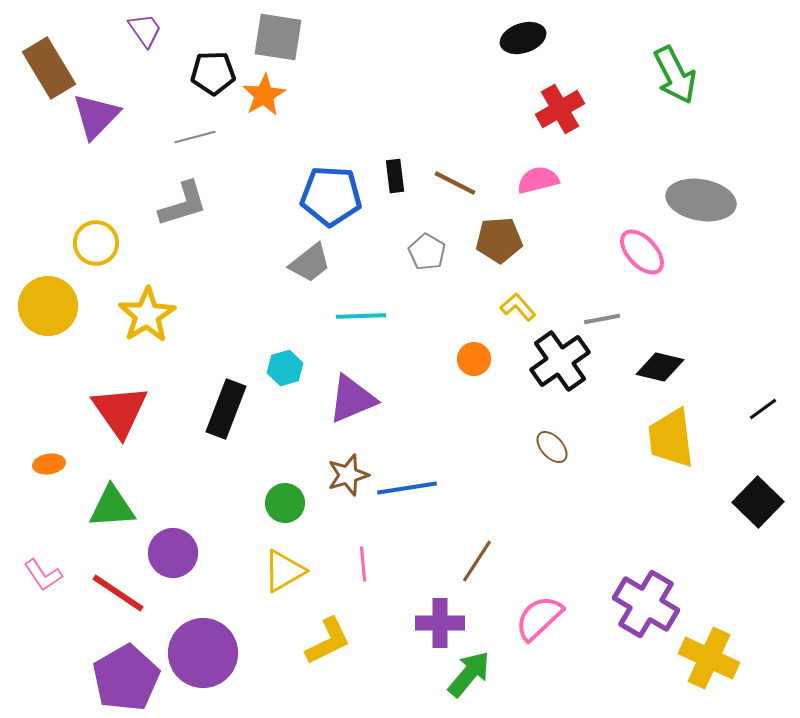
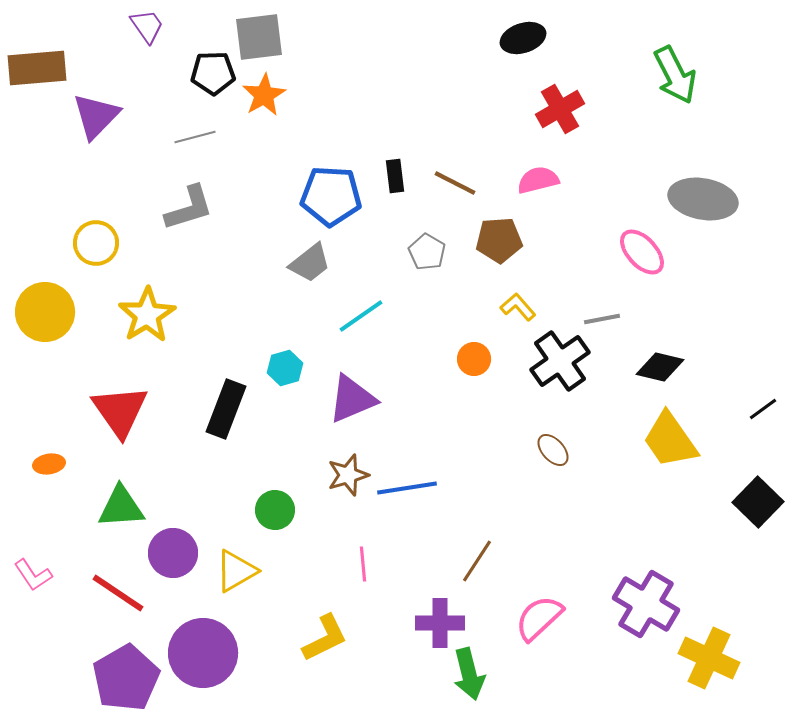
purple trapezoid at (145, 30): moved 2 px right, 4 px up
gray square at (278, 37): moved 19 px left; rotated 16 degrees counterclockwise
brown rectangle at (49, 68): moved 12 px left; rotated 64 degrees counterclockwise
gray ellipse at (701, 200): moved 2 px right, 1 px up
gray L-shape at (183, 204): moved 6 px right, 4 px down
yellow circle at (48, 306): moved 3 px left, 6 px down
cyan line at (361, 316): rotated 33 degrees counterclockwise
yellow trapezoid at (671, 438): moved 1 px left, 2 px down; rotated 28 degrees counterclockwise
brown ellipse at (552, 447): moved 1 px right, 3 px down
green circle at (285, 503): moved 10 px left, 7 px down
green triangle at (112, 507): moved 9 px right
yellow triangle at (284, 571): moved 48 px left
pink L-shape at (43, 575): moved 10 px left
yellow L-shape at (328, 641): moved 3 px left, 3 px up
green arrow at (469, 674): rotated 126 degrees clockwise
